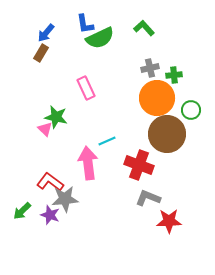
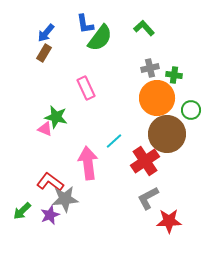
green semicircle: rotated 28 degrees counterclockwise
brown rectangle: moved 3 px right
green cross: rotated 14 degrees clockwise
pink triangle: rotated 21 degrees counterclockwise
cyan line: moved 7 px right; rotated 18 degrees counterclockwise
red cross: moved 6 px right, 4 px up; rotated 36 degrees clockwise
gray L-shape: rotated 50 degrees counterclockwise
purple star: rotated 30 degrees clockwise
